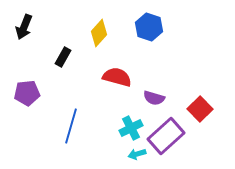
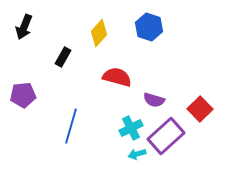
purple pentagon: moved 4 px left, 2 px down
purple semicircle: moved 2 px down
